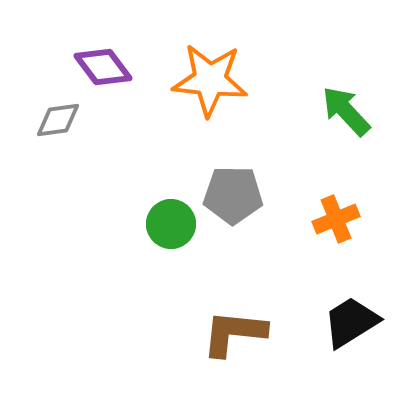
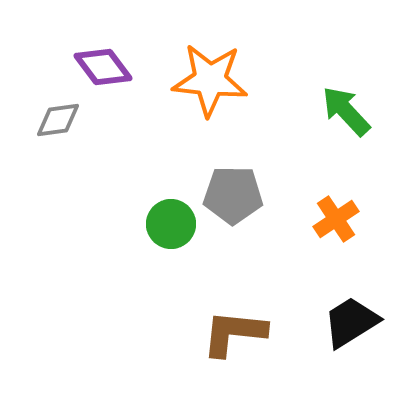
orange cross: rotated 12 degrees counterclockwise
